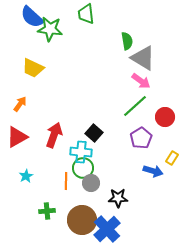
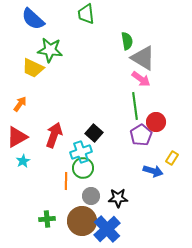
blue semicircle: moved 1 px right, 2 px down
green star: moved 21 px down
pink arrow: moved 2 px up
green line: rotated 56 degrees counterclockwise
red circle: moved 9 px left, 5 px down
purple pentagon: moved 3 px up
cyan cross: rotated 25 degrees counterclockwise
cyan star: moved 3 px left, 15 px up
gray circle: moved 13 px down
green cross: moved 8 px down
brown circle: moved 1 px down
